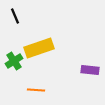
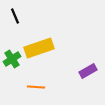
green cross: moved 2 px left, 2 px up
purple rectangle: moved 2 px left, 1 px down; rotated 36 degrees counterclockwise
orange line: moved 3 px up
